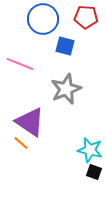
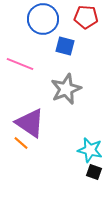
purple triangle: moved 1 px down
